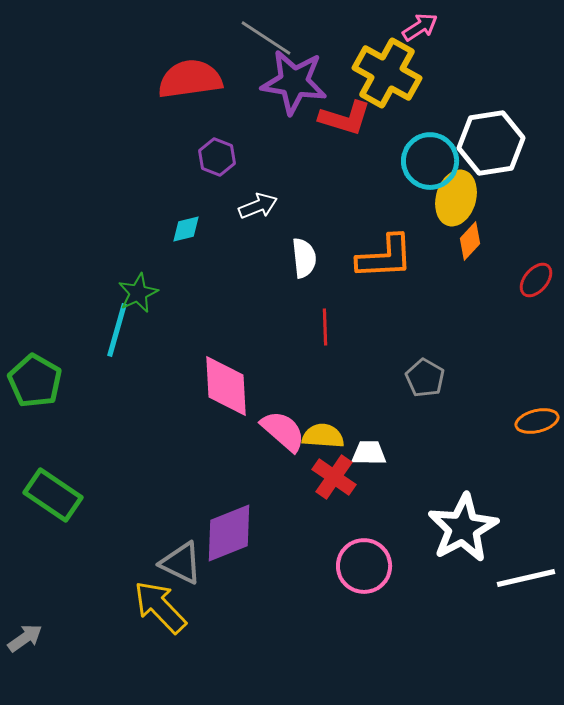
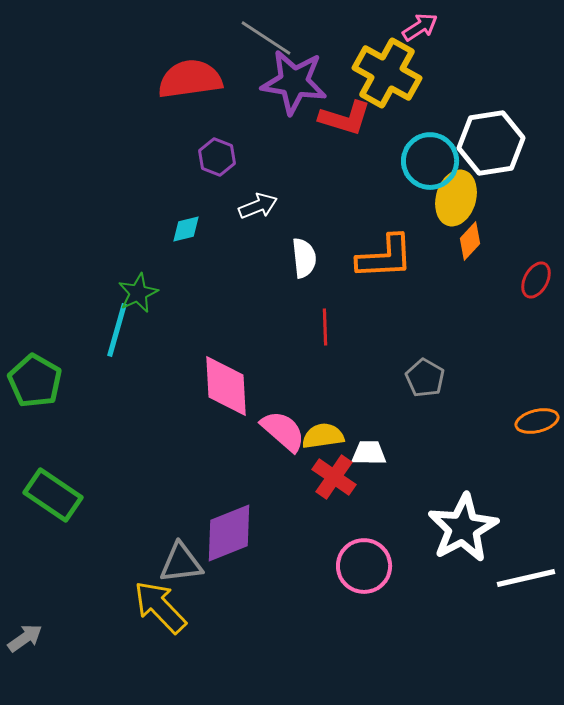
red ellipse: rotated 12 degrees counterclockwise
yellow semicircle: rotated 12 degrees counterclockwise
gray triangle: rotated 33 degrees counterclockwise
